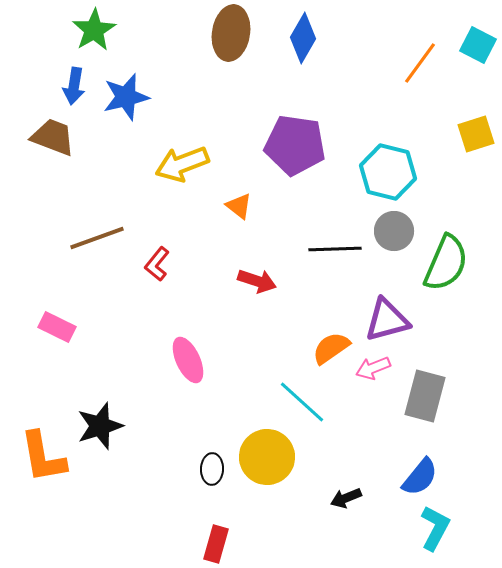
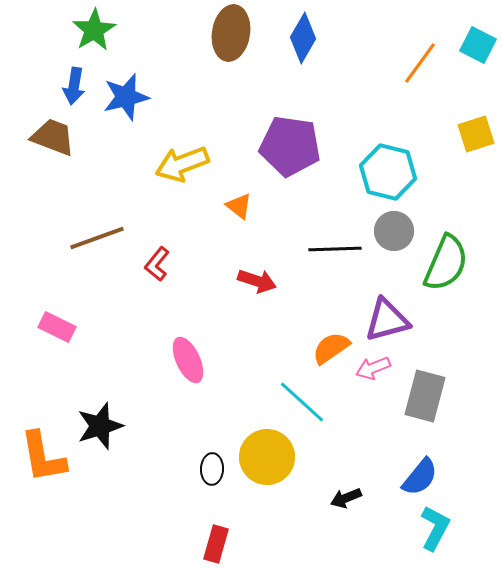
purple pentagon: moved 5 px left, 1 px down
